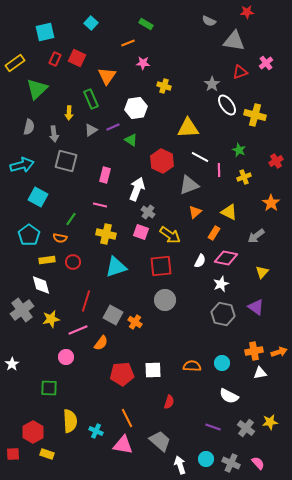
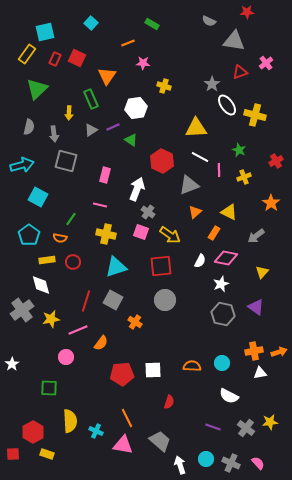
green rectangle at (146, 24): moved 6 px right
yellow rectangle at (15, 63): moved 12 px right, 9 px up; rotated 18 degrees counterclockwise
yellow triangle at (188, 128): moved 8 px right
gray square at (113, 315): moved 15 px up
